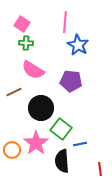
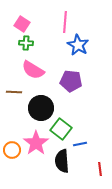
brown line: rotated 28 degrees clockwise
